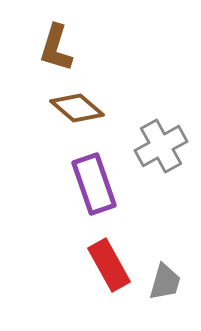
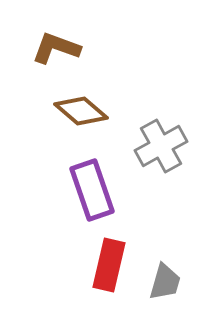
brown L-shape: rotated 93 degrees clockwise
brown diamond: moved 4 px right, 3 px down
purple rectangle: moved 2 px left, 6 px down
red rectangle: rotated 42 degrees clockwise
